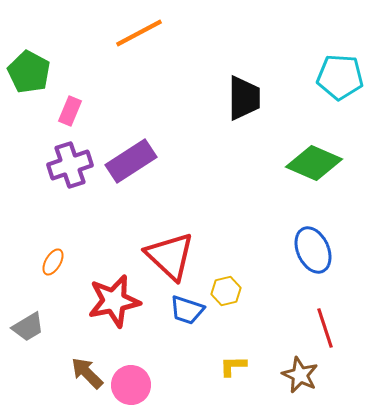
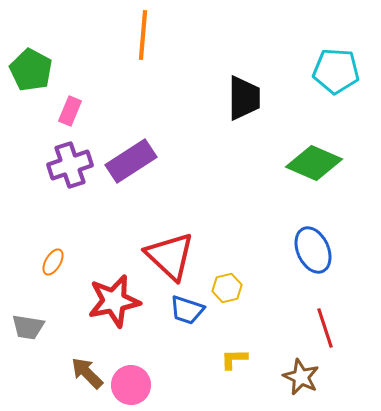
orange line: moved 4 px right, 2 px down; rotated 57 degrees counterclockwise
green pentagon: moved 2 px right, 2 px up
cyan pentagon: moved 4 px left, 6 px up
yellow hexagon: moved 1 px right, 3 px up
gray trapezoid: rotated 40 degrees clockwise
yellow L-shape: moved 1 px right, 7 px up
brown star: moved 1 px right, 2 px down
